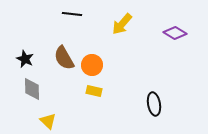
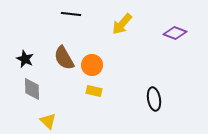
black line: moved 1 px left
purple diamond: rotated 10 degrees counterclockwise
black ellipse: moved 5 px up
